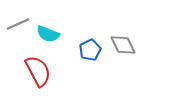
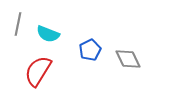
gray line: rotated 55 degrees counterclockwise
gray diamond: moved 5 px right, 14 px down
red semicircle: rotated 120 degrees counterclockwise
